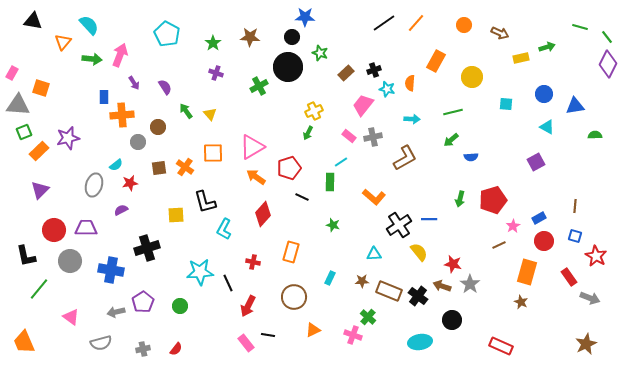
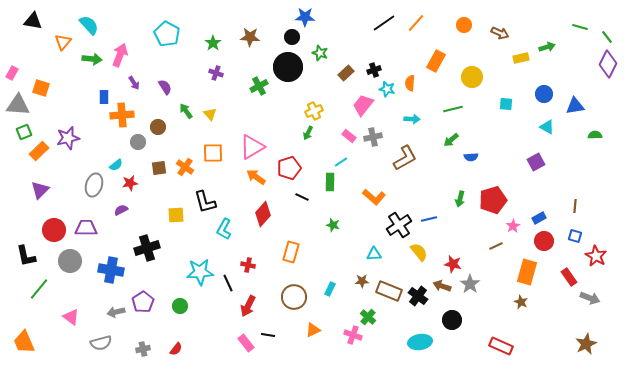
green line at (453, 112): moved 3 px up
blue line at (429, 219): rotated 14 degrees counterclockwise
brown line at (499, 245): moved 3 px left, 1 px down
red cross at (253, 262): moved 5 px left, 3 px down
cyan rectangle at (330, 278): moved 11 px down
